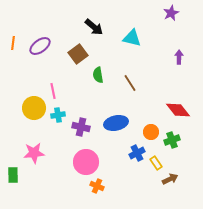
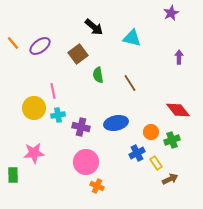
orange line: rotated 48 degrees counterclockwise
